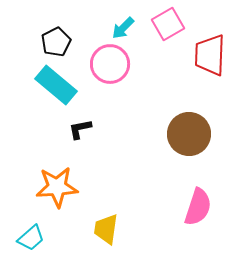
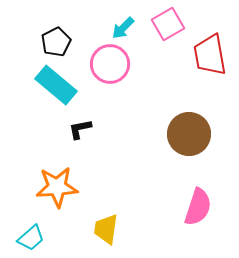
red trapezoid: rotated 12 degrees counterclockwise
